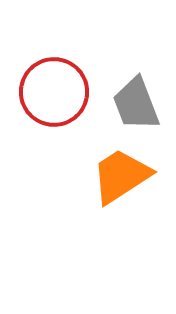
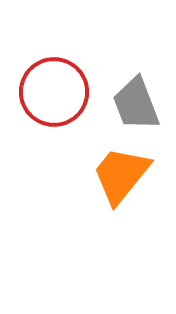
orange trapezoid: moved 1 px up; rotated 18 degrees counterclockwise
